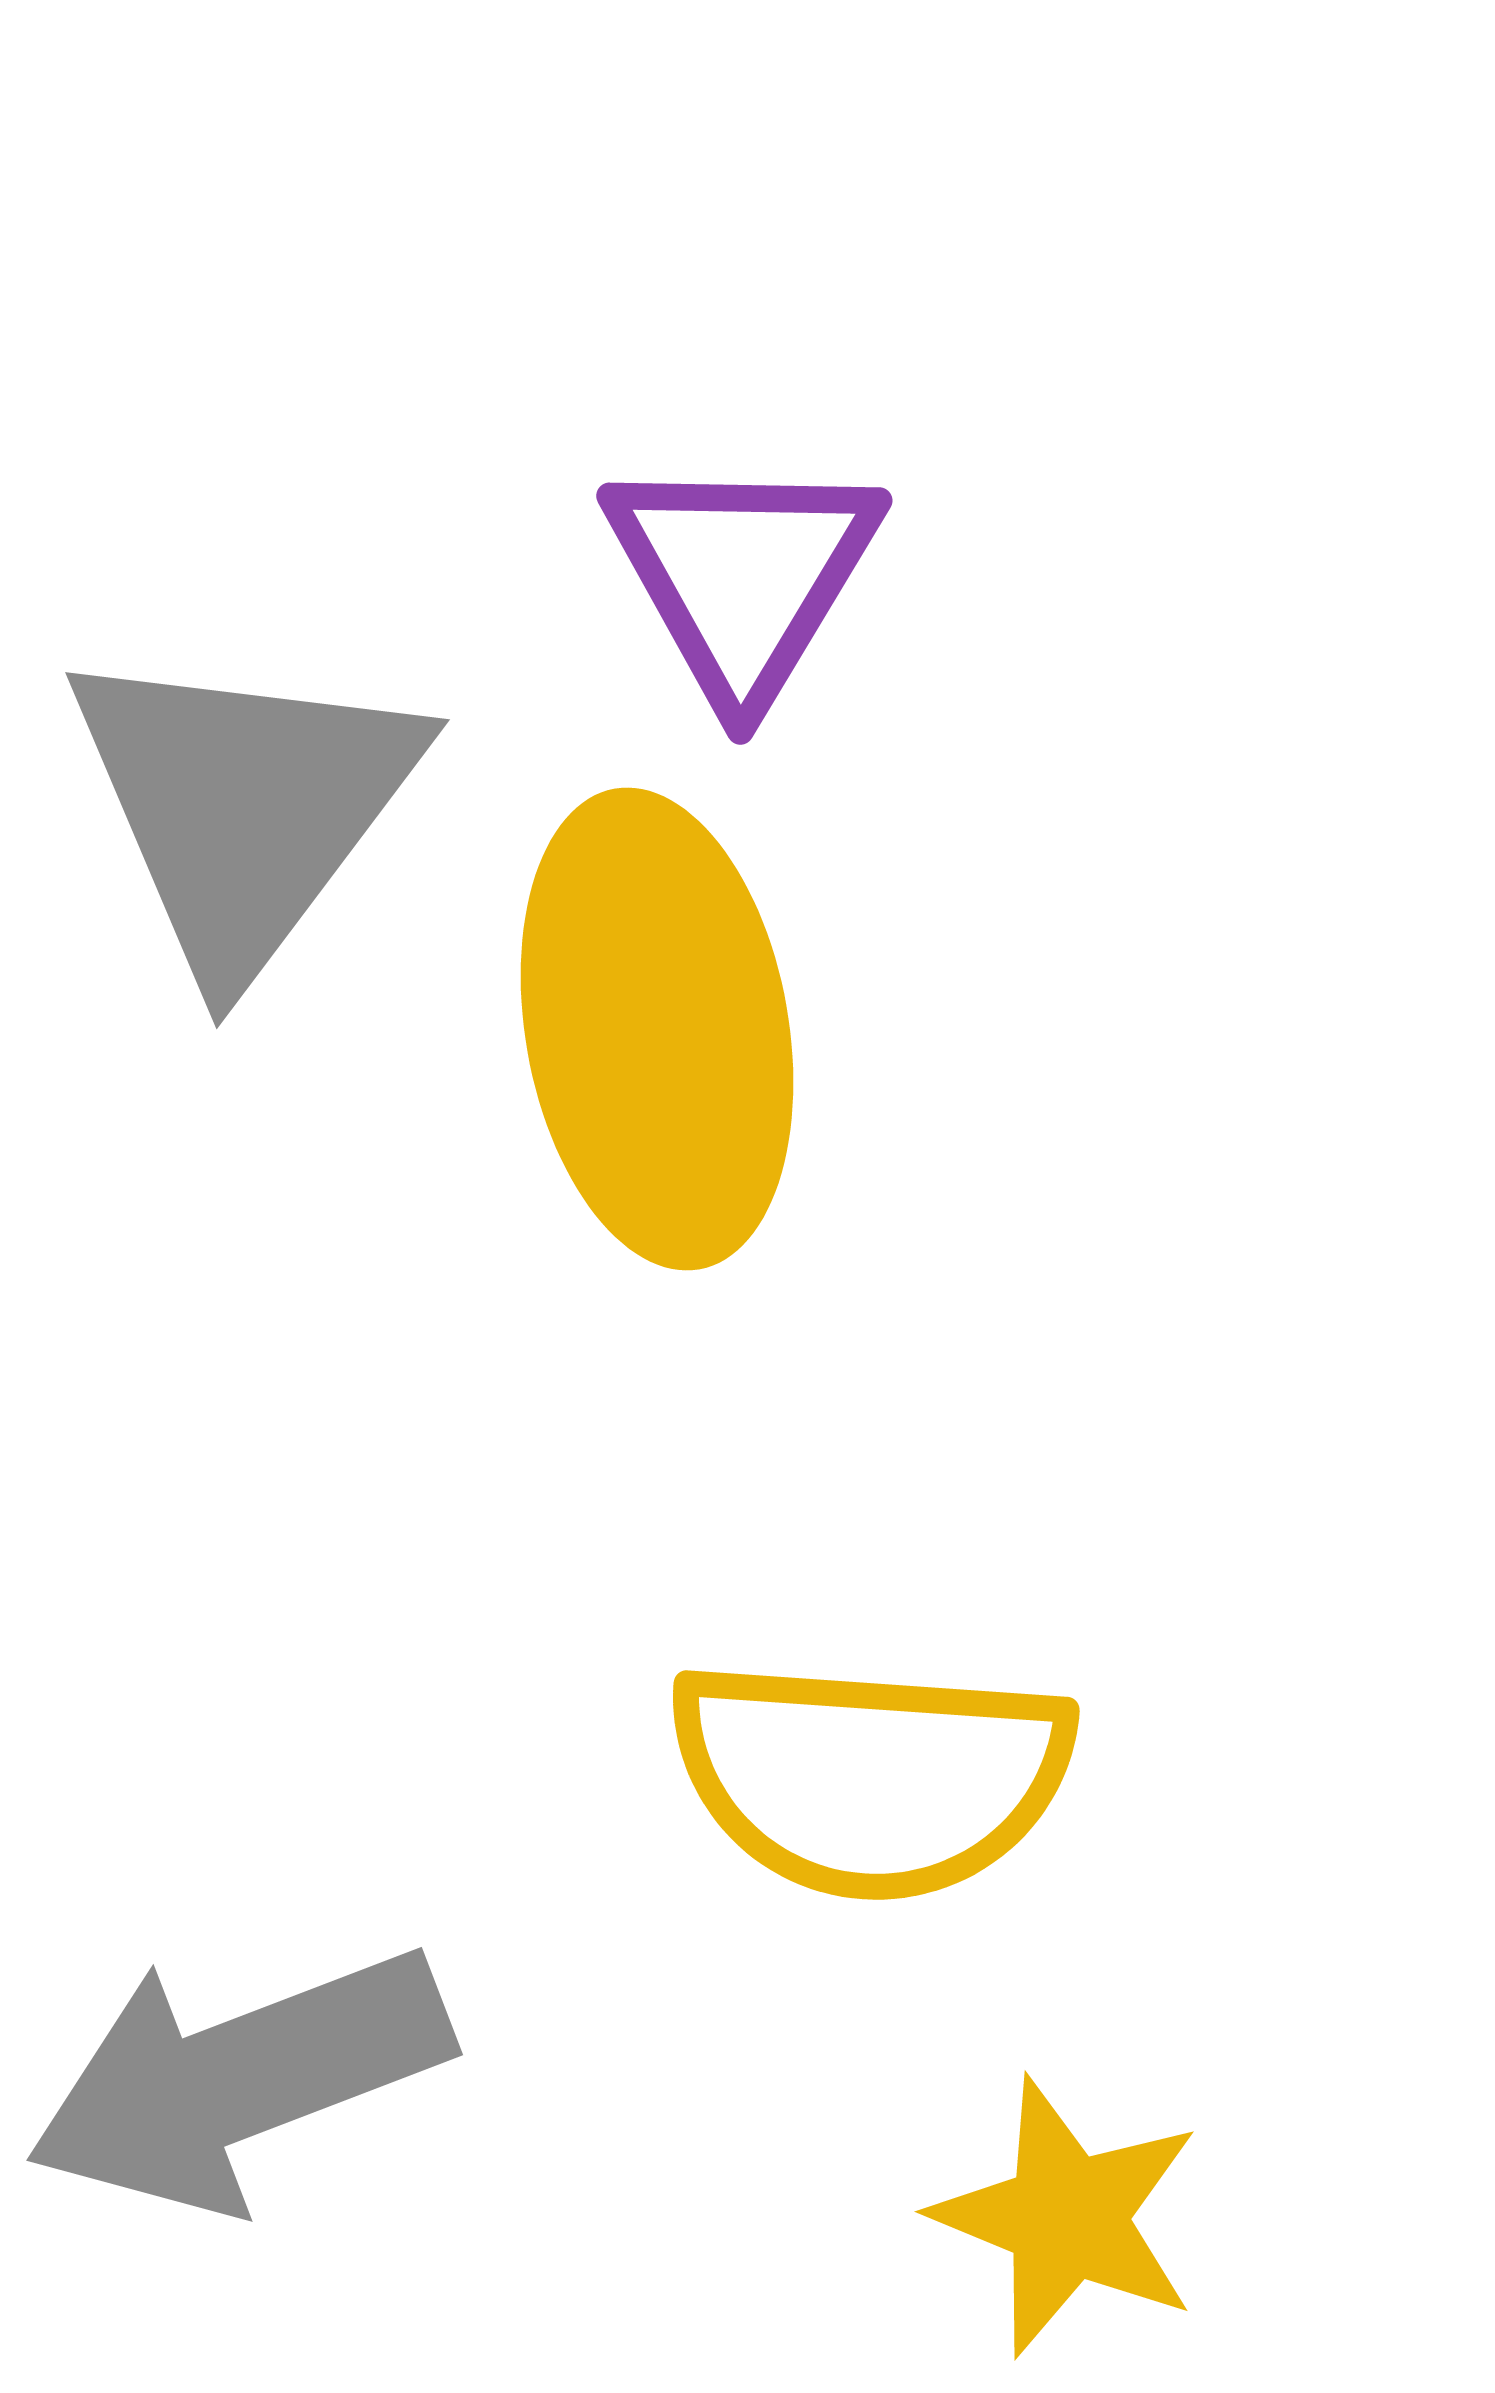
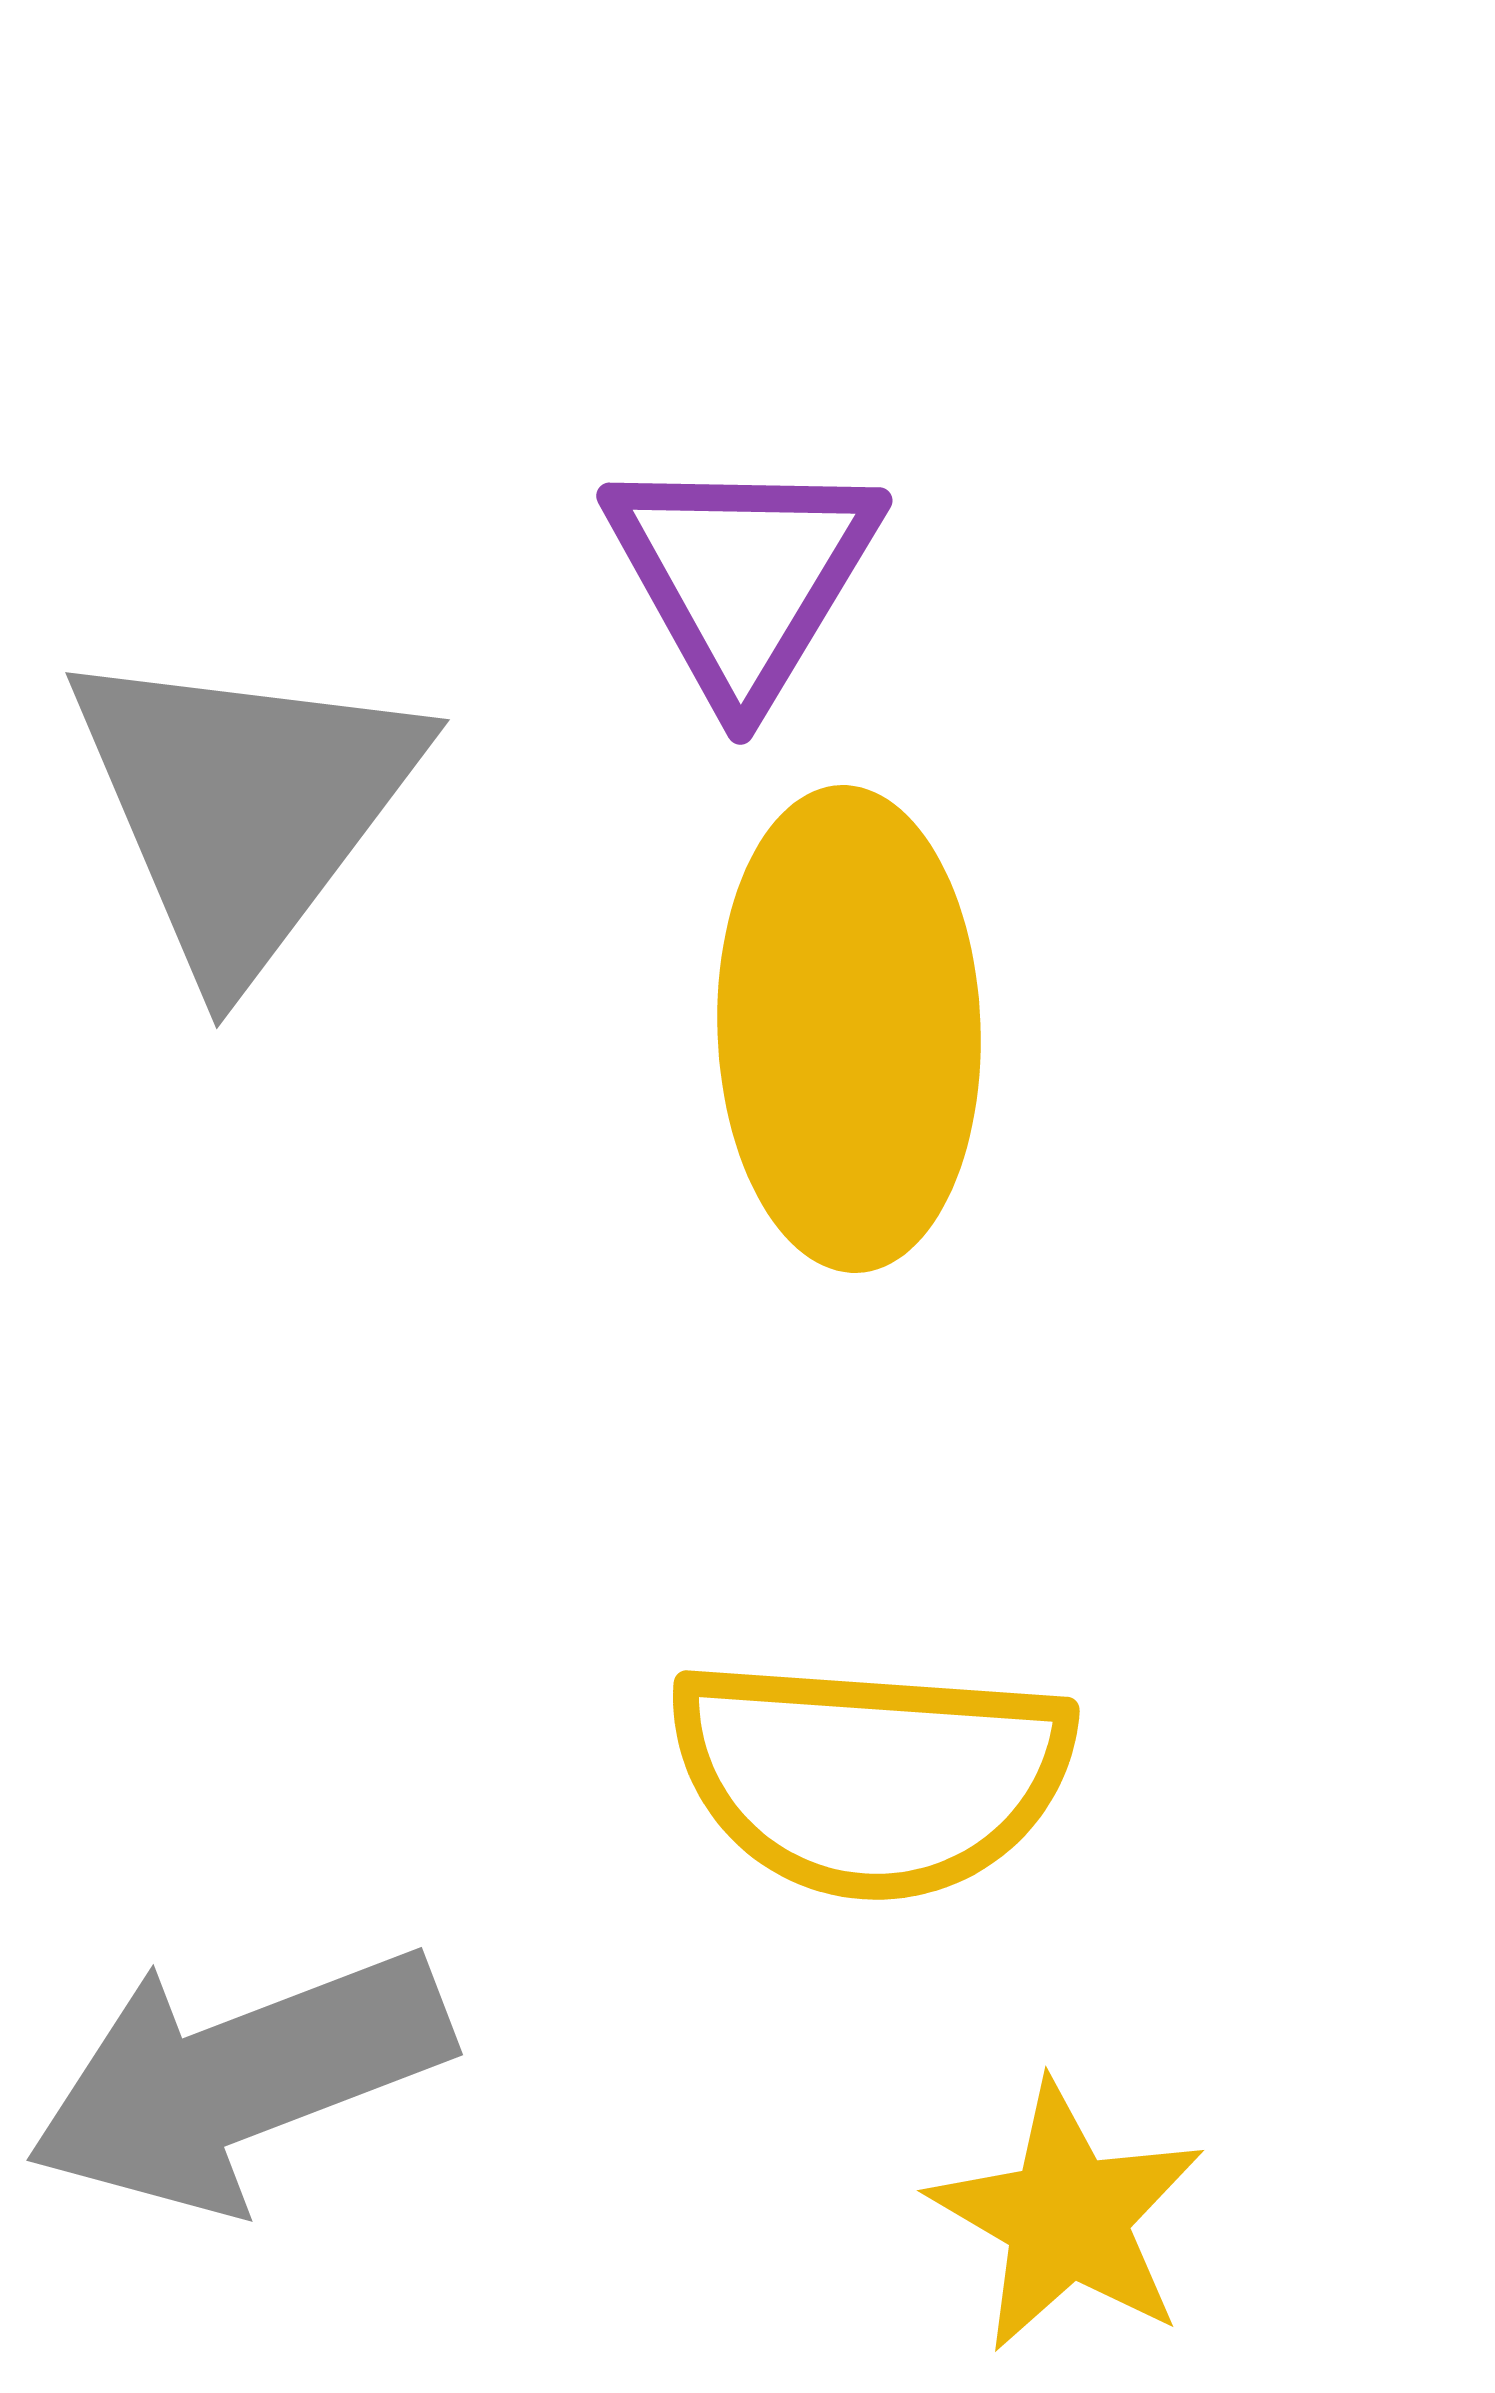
yellow ellipse: moved 192 px right; rotated 8 degrees clockwise
yellow star: rotated 8 degrees clockwise
